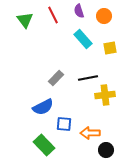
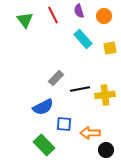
black line: moved 8 px left, 11 px down
